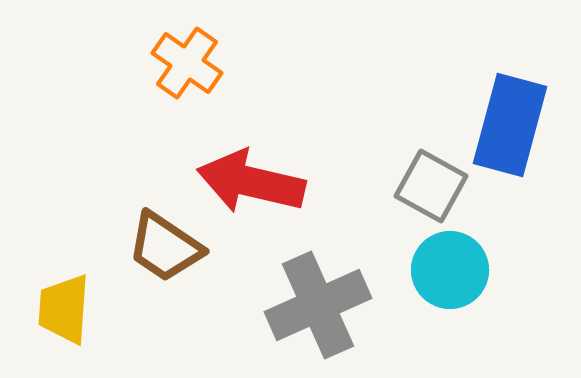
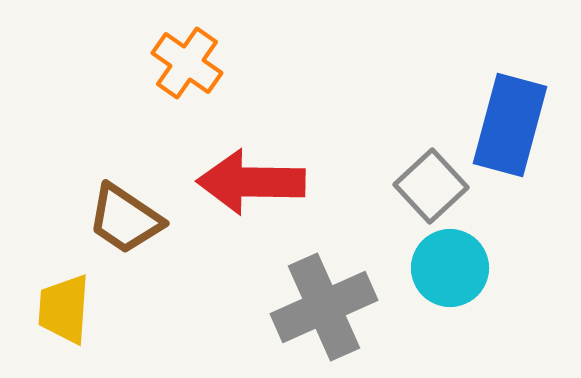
red arrow: rotated 12 degrees counterclockwise
gray square: rotated 18 degrees clockwise
brown trapezoid: moved 40 px left, 28 px up
cyan circle: moved 2 px up
gray cross: moved 6 px right, 2 px down
